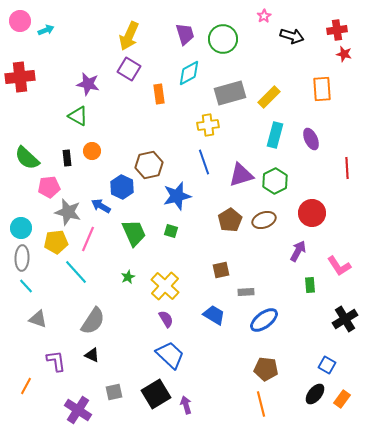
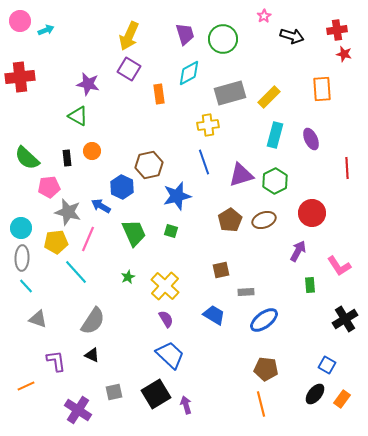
orange line at (26, 386): rotated 36 degrees clockwise
